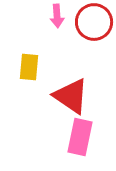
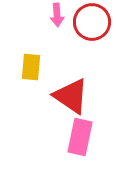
pink arrow: moved 1 px up
red circle: moved 2 px left
yellow rectangle: moved 2 px right
